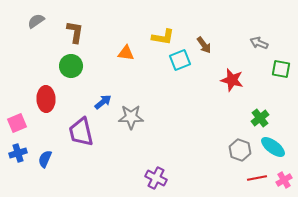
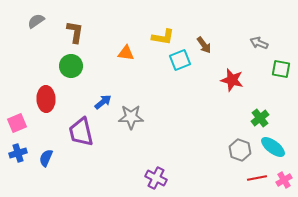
blue semicircle: moved 1 px right, 1 px up
